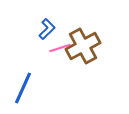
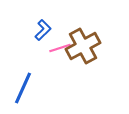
blue L-shape: moved 4 px left, 1 px down
